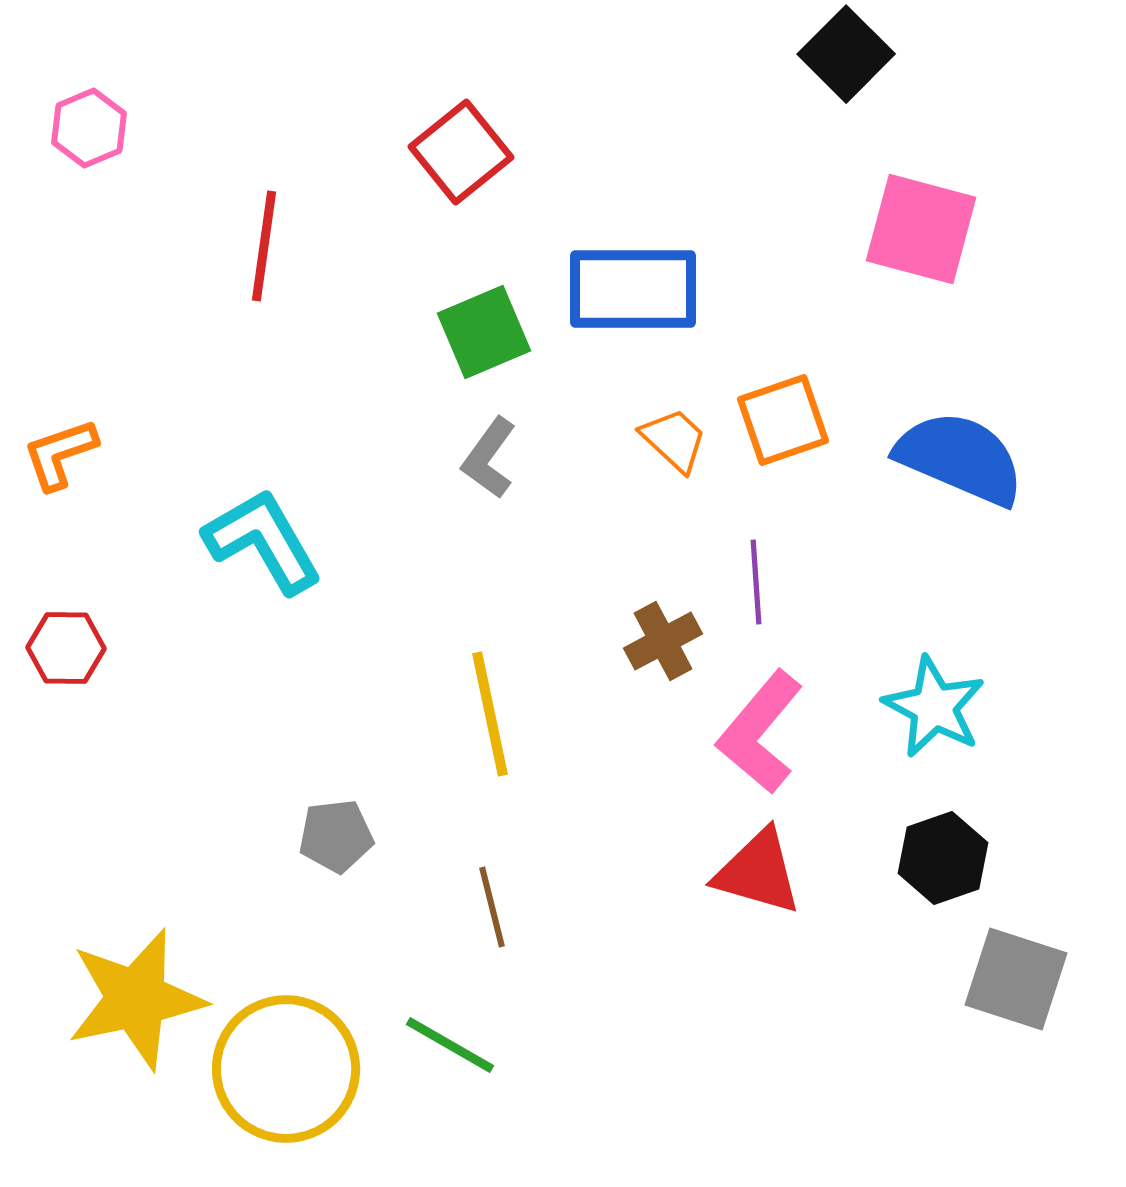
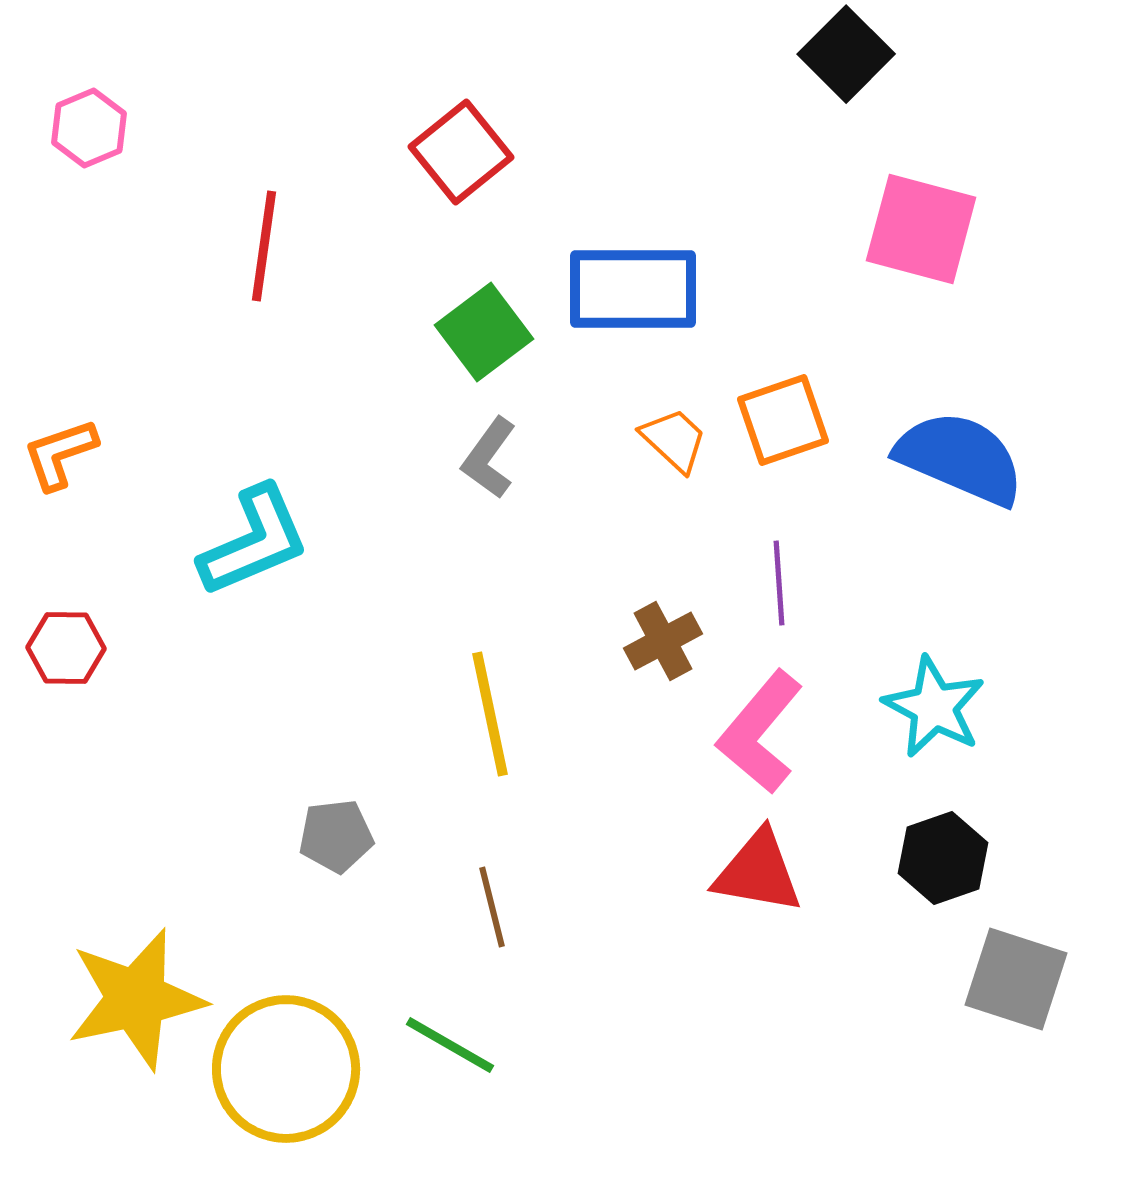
green square: rotated 14 degrees counterclockwise
cyan L-shape: moved 9 px left; rotated 97 degrees clockwise
purple line: moved 23 px right, 1 px down
red triangle: rotated 6 degrees counterclockwise
